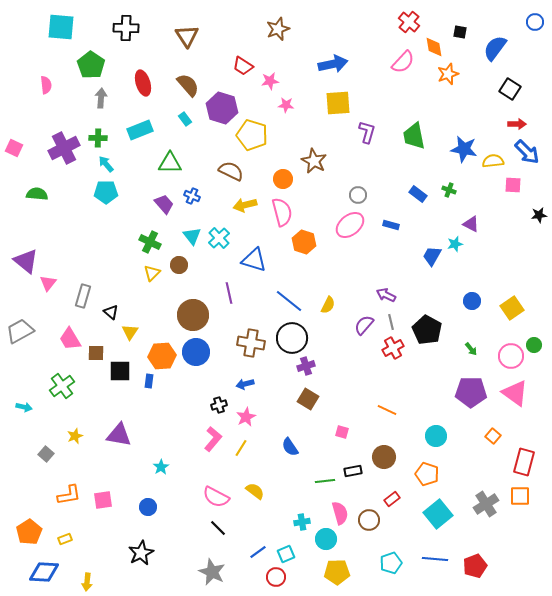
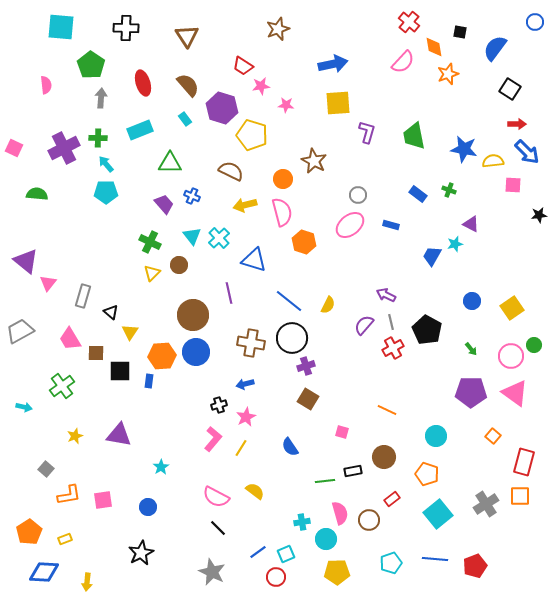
pink star at (270, 81): moved 9 px left, 5 px down
gray square at (46, 454): moved 15 px down
